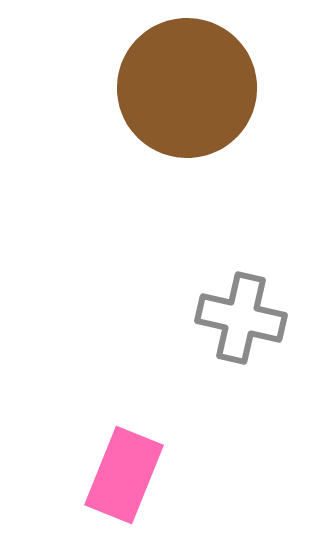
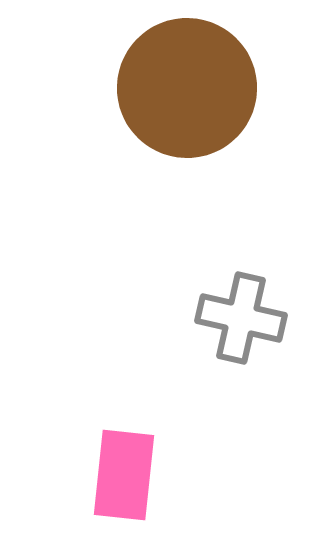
pink rectangle: rotated 16 degrees counterclockwise
